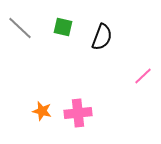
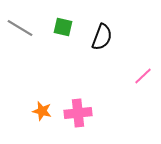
gray line: rotated 12 degrees counterclockwise
